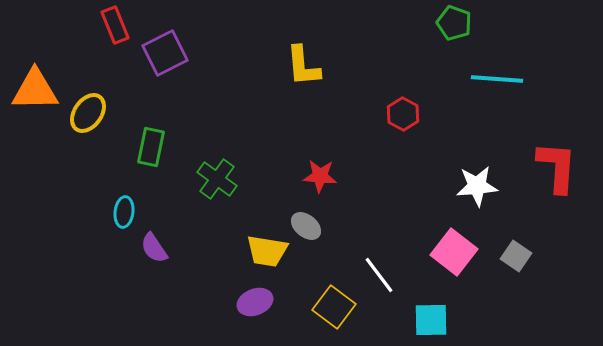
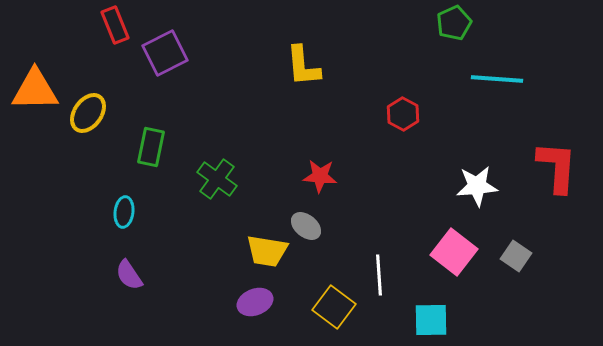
green pentagon: rotated 28 degrees clockwise
purple semicircle: moved 25 px left, 27 px down
white line: rotated 33 degrees clockwise
